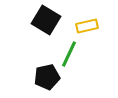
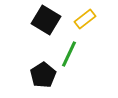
yellow rectangle: moved 2 px left, 7 px up; rotated 25 degrees counterclockwise
black pentagon: moved 4 px left, 2 px up; rotated 20 degrees counterclockwise
